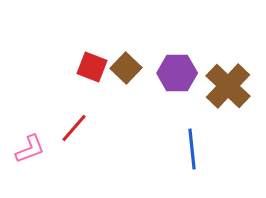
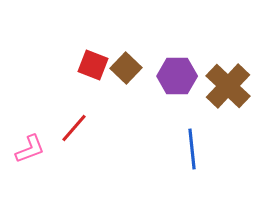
red square: moved 1 px right, 2 px up
purple hexagon: moved 3 px down
